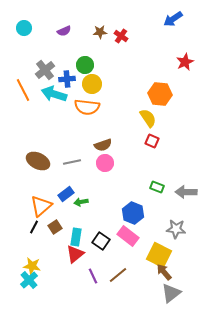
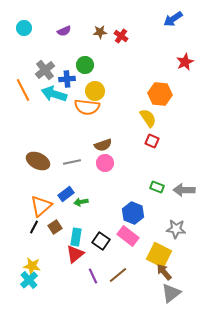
yellow circle: moved 3 px right, 7 px down
gray arrow: moved 2 px left, 2 px up
